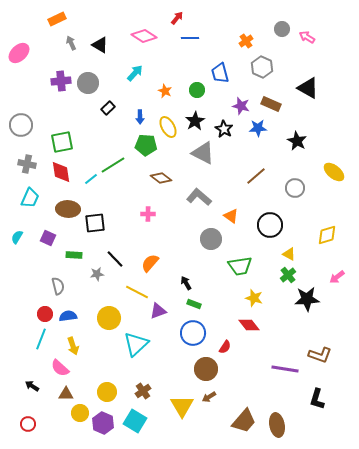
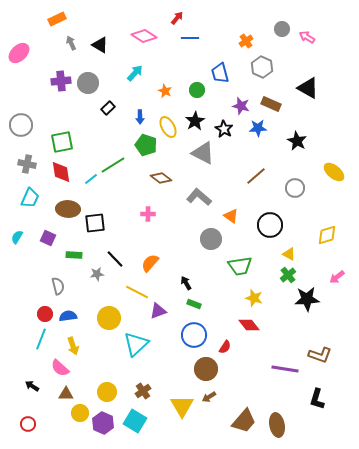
green pentagon at (146, 145): rotated 15 degrees clockwise
blue circle at (193, 333): moved 1 px right, 2 px down
